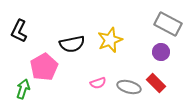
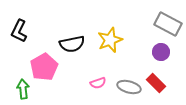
green arrow: rotated 24 degrees counterclockwise
